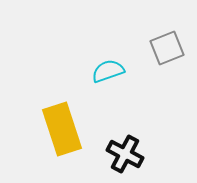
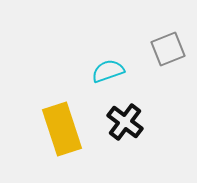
gray square: moved 1 px right, 1 px down
black cross: moved 32 px up; rotated 9 degrees clockwise
